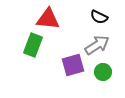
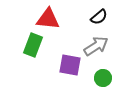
black semicircle: rotated 66 degrees counterclockwise
gray arrow: moved 1 px left, 1 px down
purple square: moved 3 px left; rotated 25 degrees clockwise
green circle: moved 6 px down
